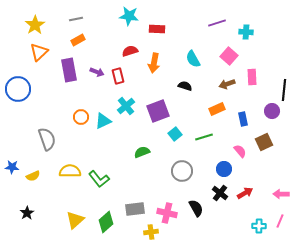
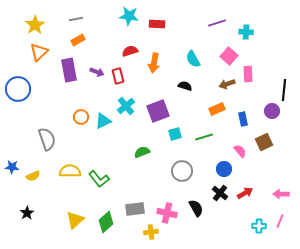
red rectangle at (157, 29): moved 5 px up
pink rectangle at (252, 77): moved 4 px left, 3 px up
cyan square at (175, 134): rotated 24 degrees clockwise
